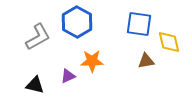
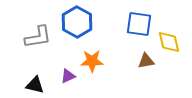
gray L-shape: rotated 20 degrees clockwise
